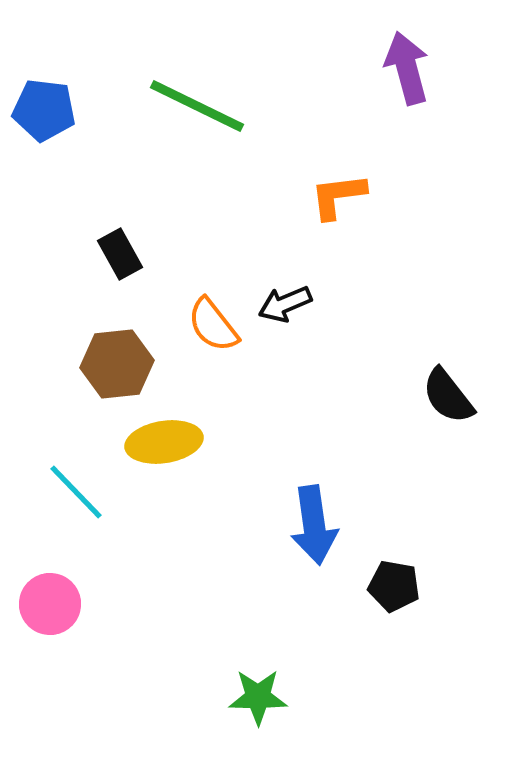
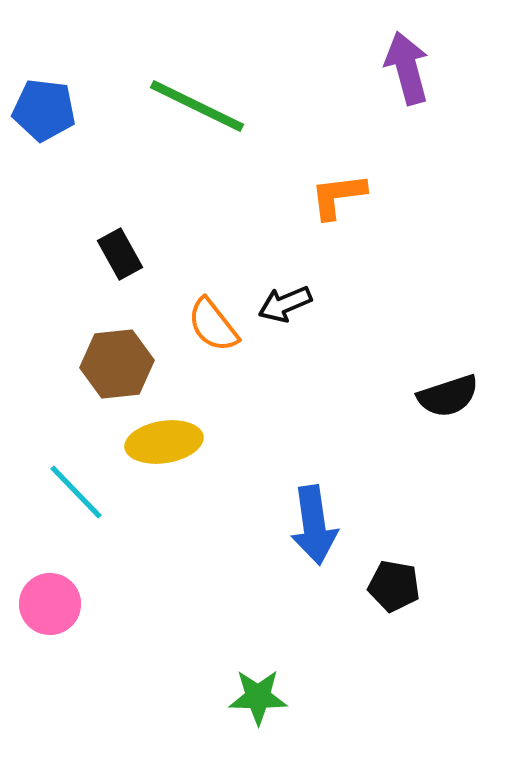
black semicircle: rotated 70 degrees counterclockwise
